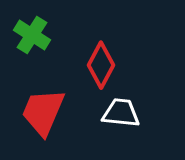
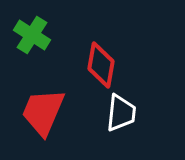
red diamond: rotated 18 degrees counterclockwise
white trapezoid: rotated 90 degrees clockwise
